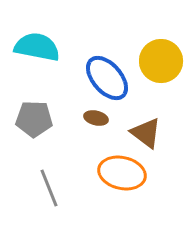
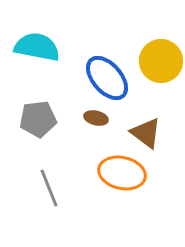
gray pentagon: moved 4 px right; rotated 9 degrees counterclockwise
